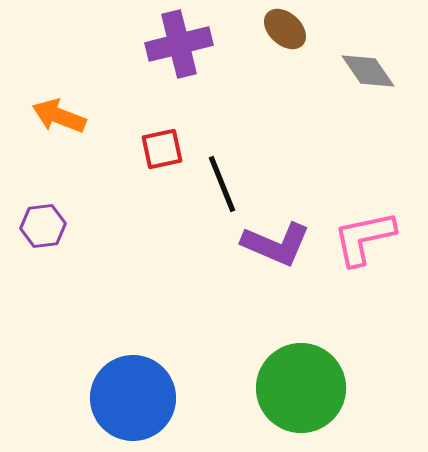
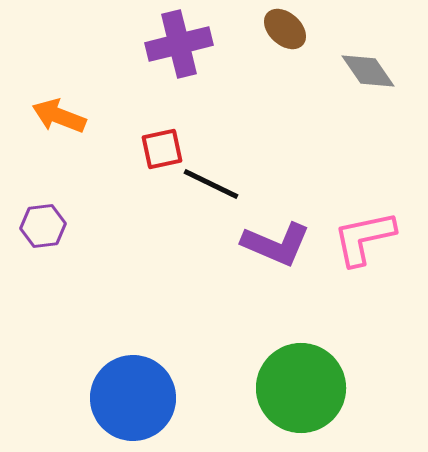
black line: moved 11 px left; rotated 42 degrees counterclockwise
